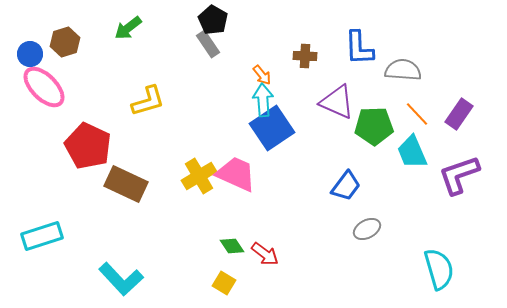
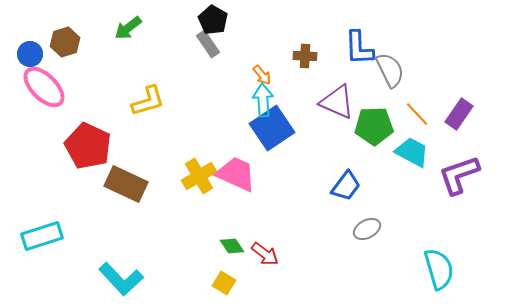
gray semicircle: moved 13 px left; rotated 60 degrees clockwise
cyan trapezoid: rotated 141 degrees clockwise
